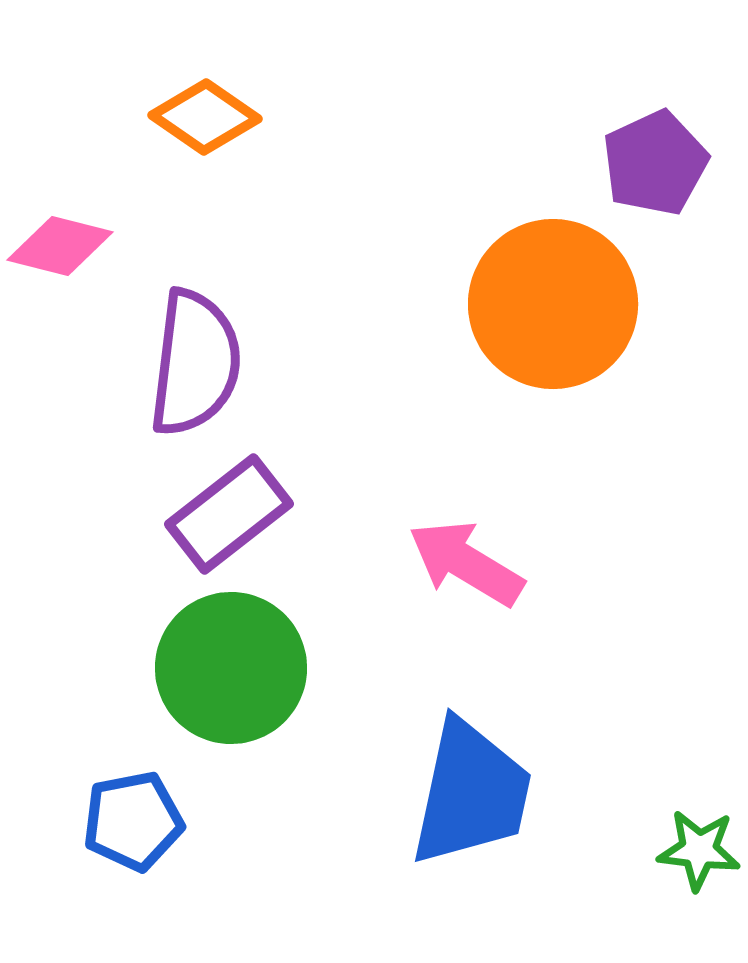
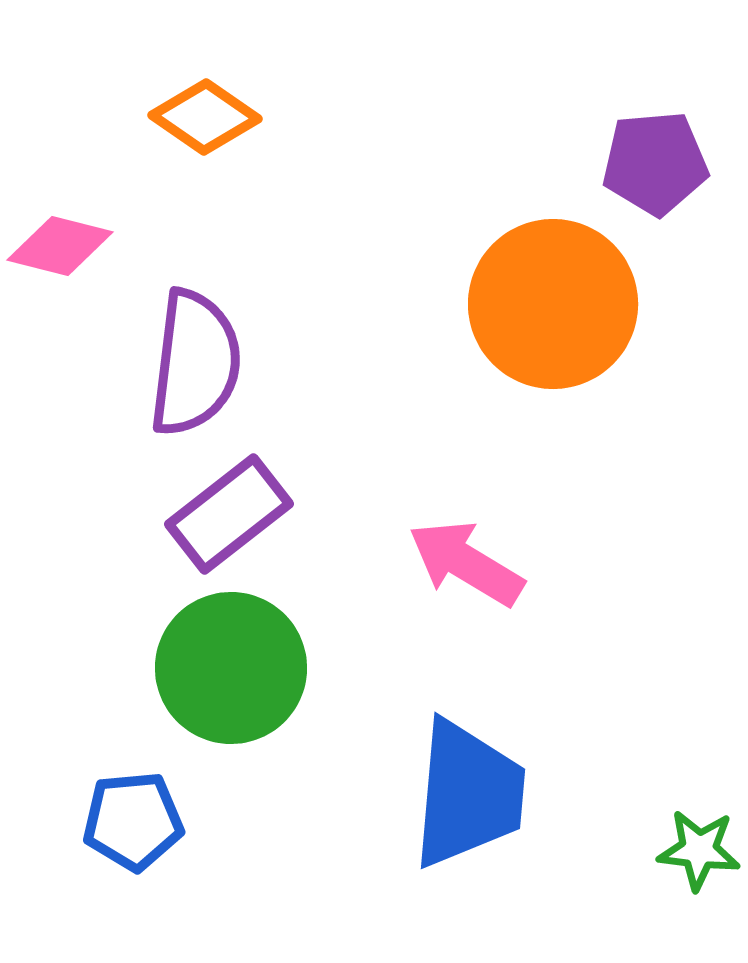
purple pentagon: rotated 20 degrees clockwise
blue trapezoid: moved 3 px left, 1 px down; rotated 7 degrees counterclockwise
blue pentagon: rotated 6 degrees clockwise
